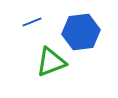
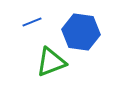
blue hexagon: rotated 15 degrees clockwise
